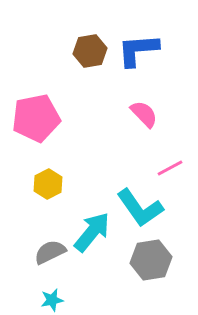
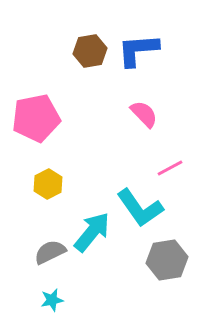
gray hexagon: moved 16 px right
